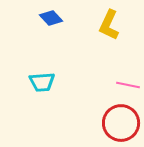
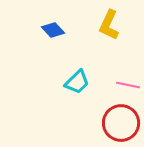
blue diamond: moved 2 px right, 12 px down
cyan trapezoid: moved 35 px right; rotated 40 degrees counterclockwise
